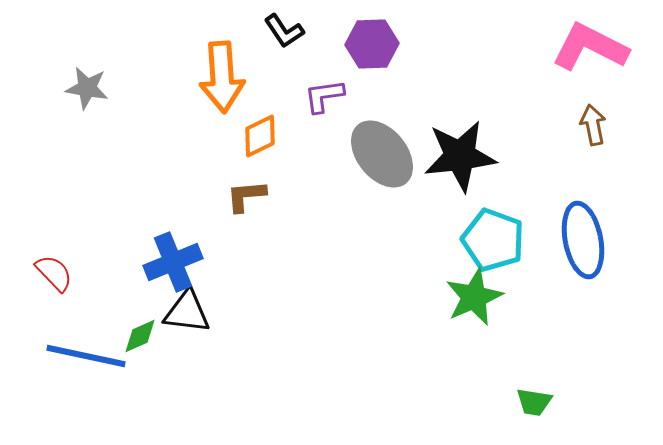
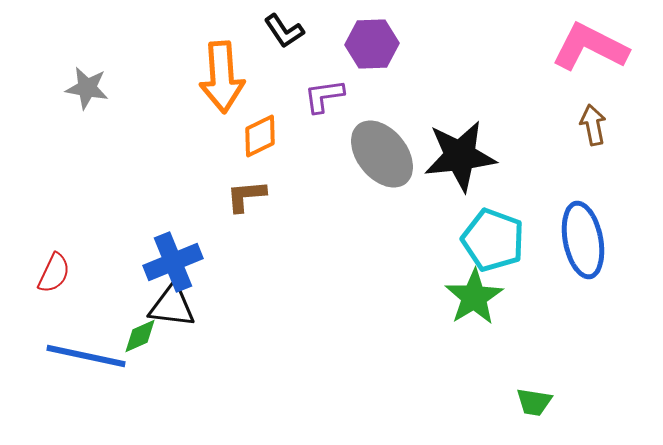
red semicircle: rotated 69 degrees clockwise
green star: rotated 8 degrees counterclockwise
black triangle: moved 15 px left, 6 px up
